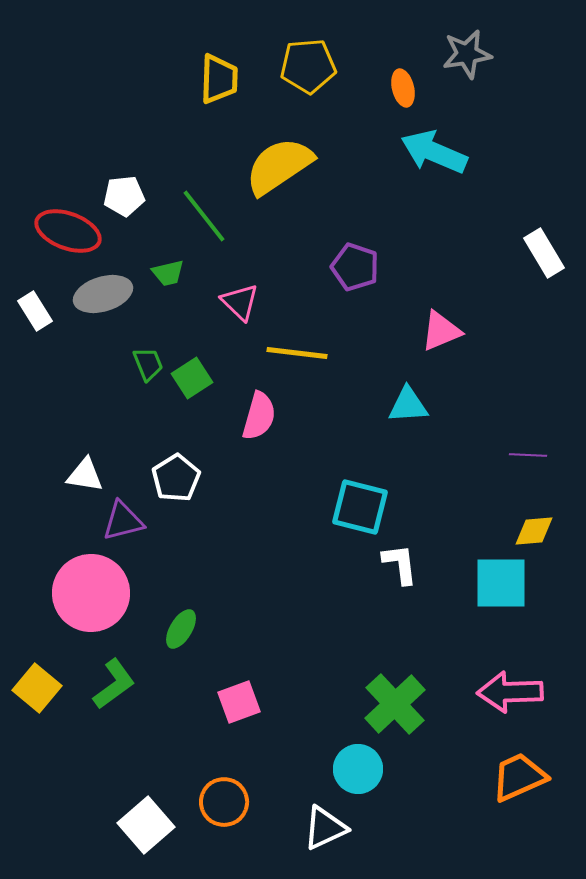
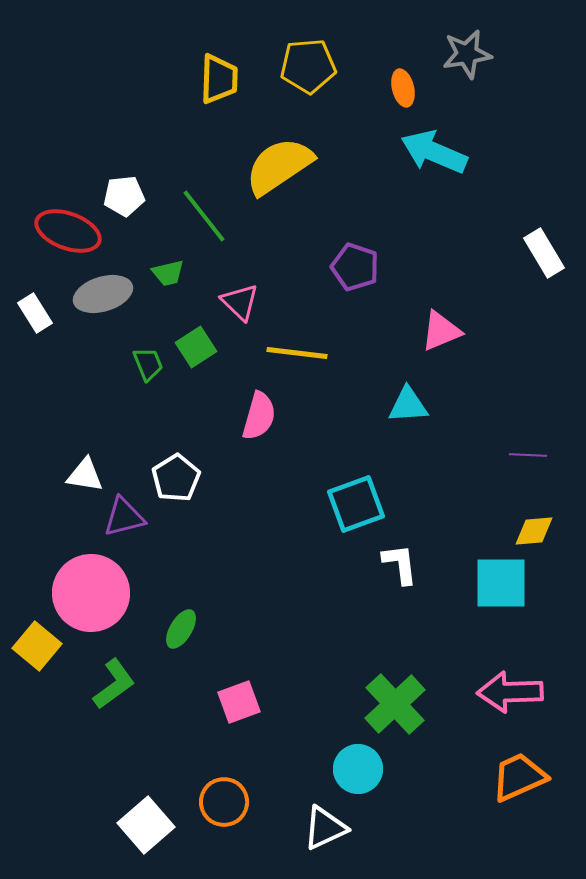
white rectangle at (35, 311): moved 2 px down
green square at (192, 378): moved 4 px right, 31 px up
cyan square at (360, 507): moved 4 px left, 3 px up; rotated 34 degrees counterclockwise
purple triangle at (123, 521): moved 1 px right, 4 px up
yellow square at (37, 688): moved 42 px up
